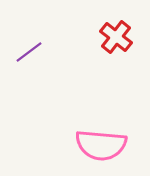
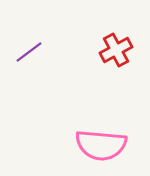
red cross: moved 13 px down; rotated 24 degrees clockwise
